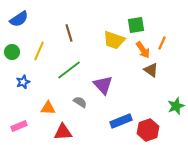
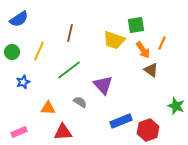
brown line: moved 1 px right; rotated 30 degrees clockwise
green star: rotated 30 degrees counterclockwise
pink rectangle: moved 6 px down
